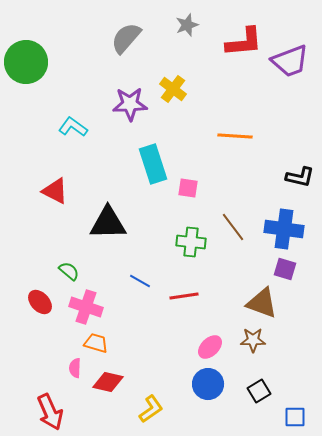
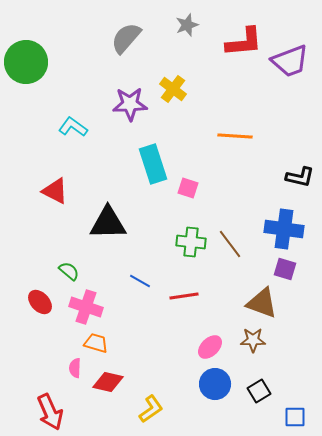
pink square: rotated 10 degrees clockwise
brown line: moved 3 px left, 17 px down
blue circle: moved 7 px right
